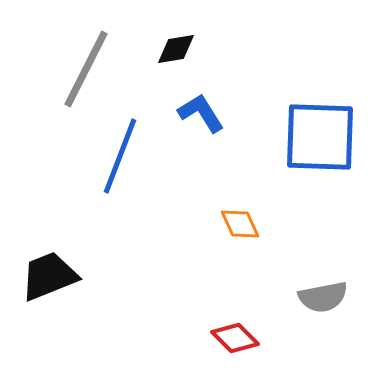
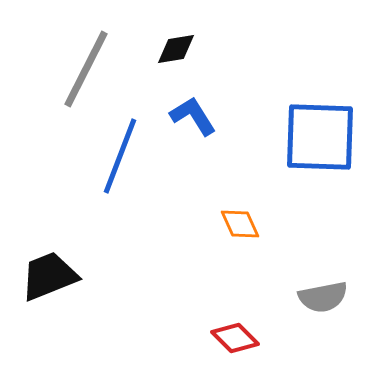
blue L-shape: moved 8 px left, 3 px down
